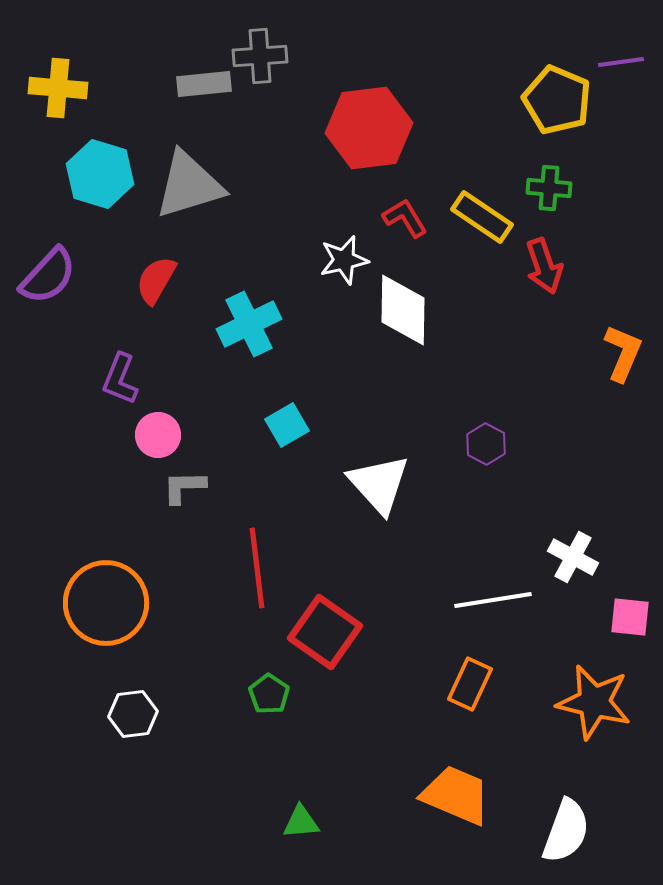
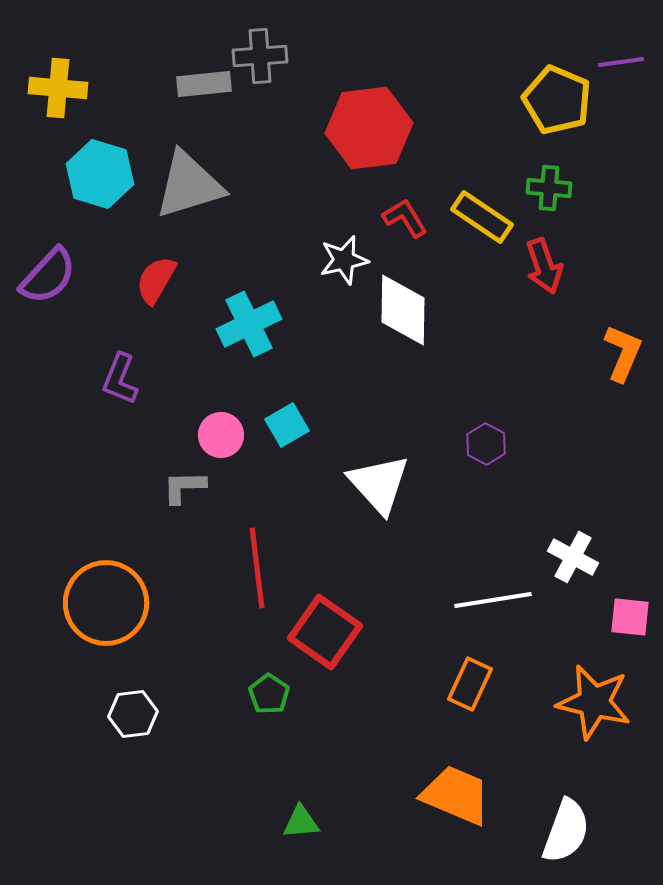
pink circle: moved 63 px right
